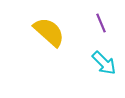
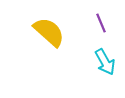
cyan arrow: moved 1 px right, 1 px up; rotated 16 degrees clockwise
